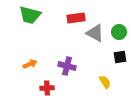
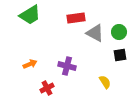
green trapezoid: rotated 45 degrees counterclockwise
black square: moved 2 px up
red cross: rotated 24 degrees counterclockwise
